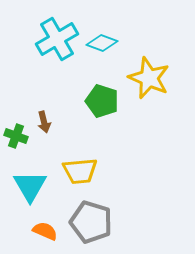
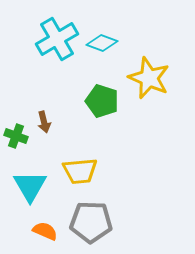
gray pentagon: rotated 15 degrees counterclockwise
